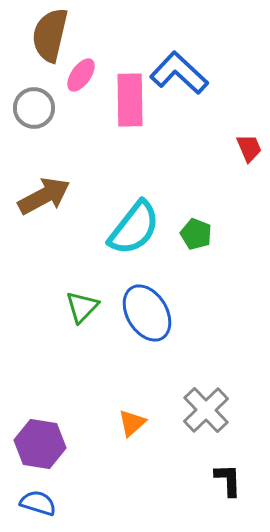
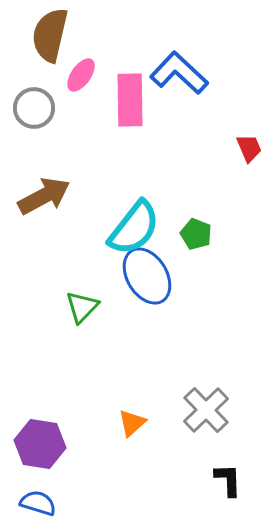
blue ellipse: moved 37 px up
